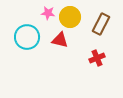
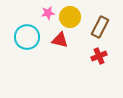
pink star: rotated 16 degrees counterclockwise
brown rectangle: moved 1 px left, 3 px down
red cross: moved 2 px right, 2 px up
